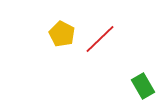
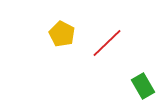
red line: moved 7 px right, 4 px down
